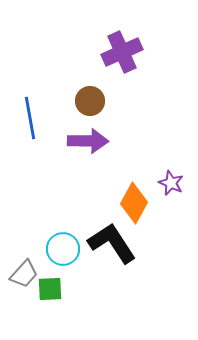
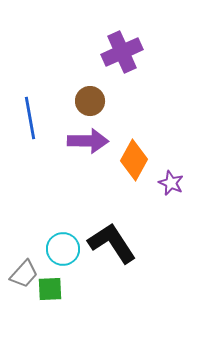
orange diamond: moved 43 px up
